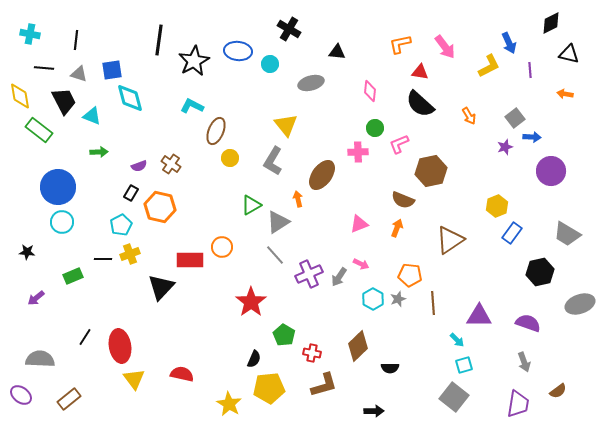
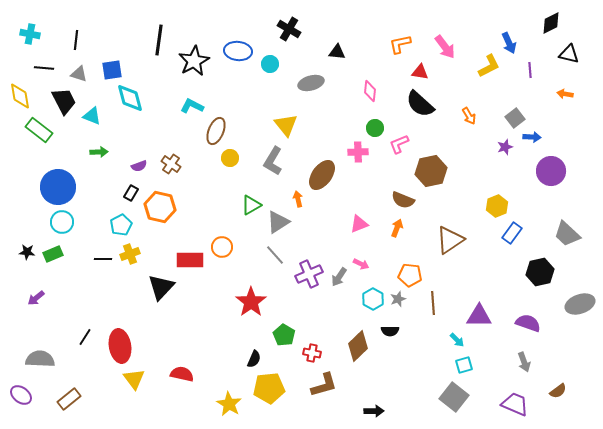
gray trapezoid at (567, 234): rotated 12 degrees clockwise
green rectangle at (73, 276): moved 20 px left, 22 px up
black semicircle at (390, 368): moved 37 px up
purple trapezoid at (518, 404): moved 3 px left; rotated 76 degrees counterclockwise
